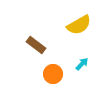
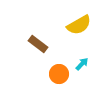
brown rectangle: moved 2 px right, 1 px up
orange circle: moved 6 px right
